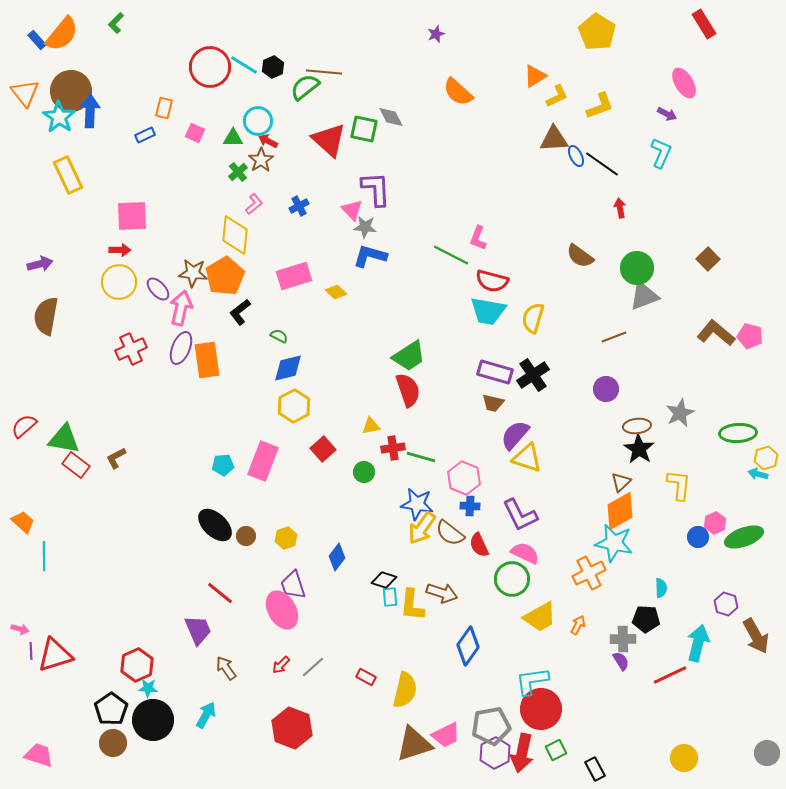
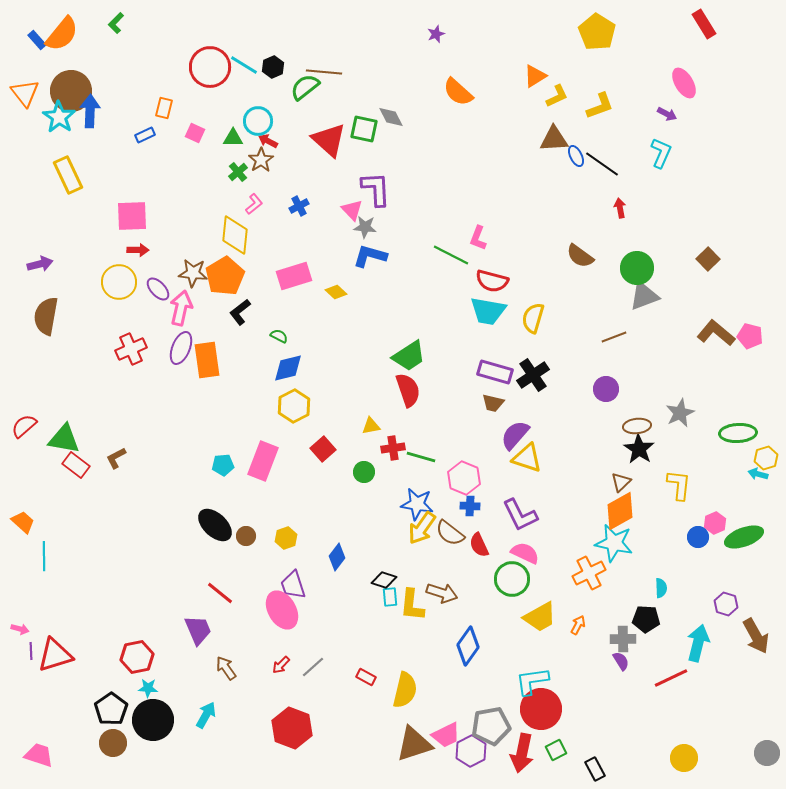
red arrow at (120, 250): moved 18 px right
red hexagon at (137, 665): moved 8 px up; rotated 12 degrees clockwise
red line at (670, 675): moved 1 px right, 3 px down
purple hexagon at (495, 753): moved 24 px left, 2 px up
